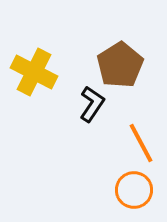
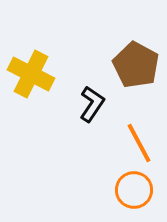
brown pentagon: moved 16 px right; rotated 12 degrees counterclockwise
yellow cross: moved 3 px left, 2 px down
orange line: moved 2 px left
